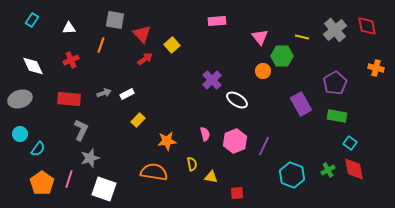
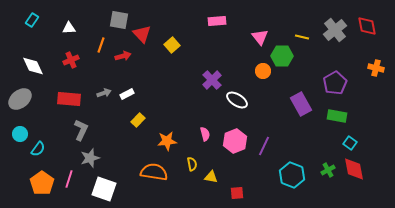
gray square at (115, 20): moved 4 px right
red arrow at (145, 59): moved 22 px left, 3 px up; rotated 21 degrees clockwise
gray ellipse at (20, 99): rotated 20 degrees counterclockwise
